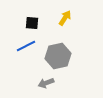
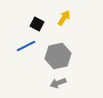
yellow arrow: moved 1 px left
black square: moved 5 px right, 1 px down; rotated 24 degrees clockwise
gray arrow: moved 12 px right
